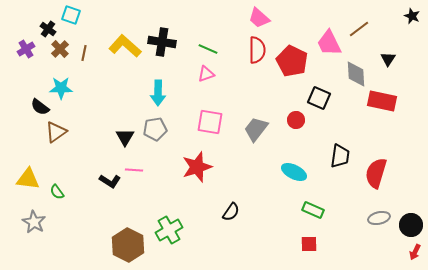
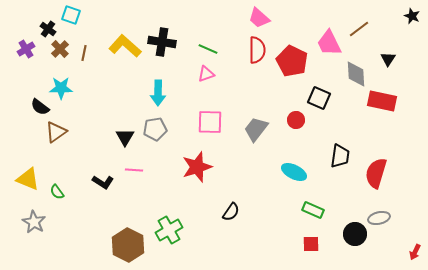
pink square at (210, 122): rotated 8 degrees counterclockwise
yellow triangle at (28, 179): rotated 15 degrees clockwise
black L-shape at (110, 181): moved 7 px left, 1 px down
black circle at (411, 225): moved 56 px left, 9 px down
red square at (309, 244): moved 2 px right
